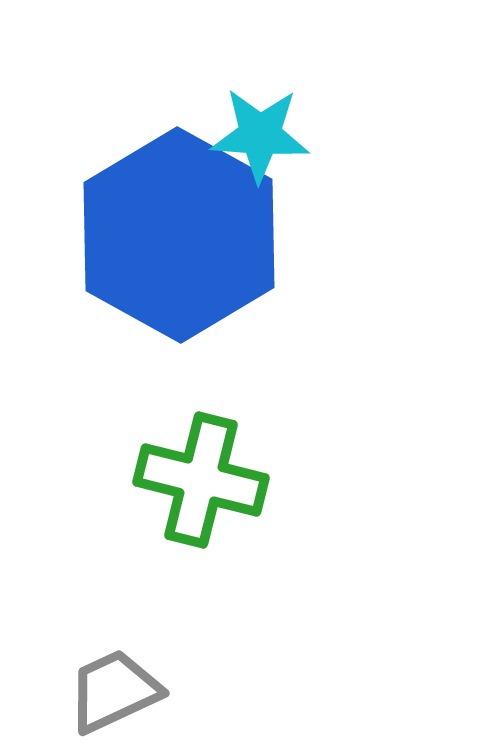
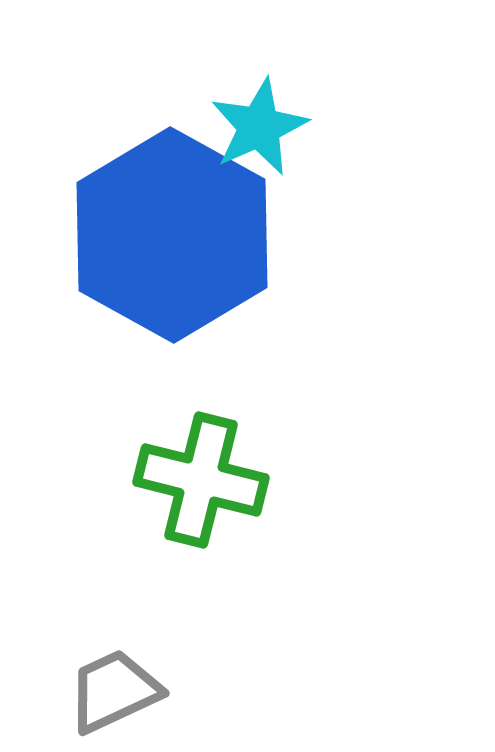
cyan star: moved 1 px left, 8 px up; rotated 28 degrees counterclockwise
blue hexagon: moved 7 px left
